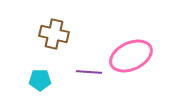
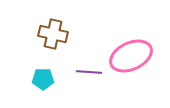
brown cross: moved 1 px left
cyan pentagon: moved 3 px right, 1 px up
